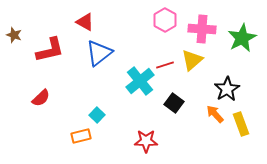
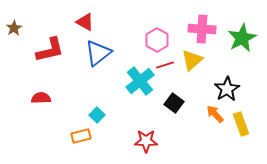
pink hexagon: moved 8 px left, 20 px down
brown star: moved 7 px up; rotated 21 degrees clockwise
blue triangle: moved 1 px left
red semicircle: rotated 138 degrees counterclockwise
